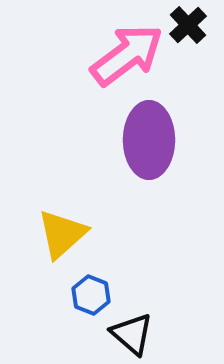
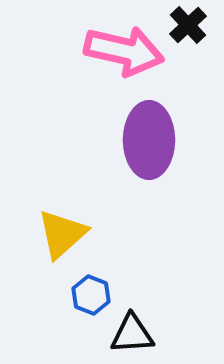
pink arrow: moved 3 px left, 4 px up; rotated 50 degrees clockwise
black triangle: rotated 45 degrees counterclockwise
